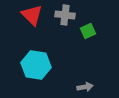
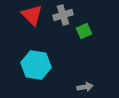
gray cross: moved 2 px left; rotated 24 degrees counterclockwise
green square: moved 4 px left
